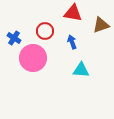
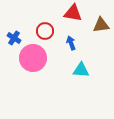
brown triangle: rotated 12 degrees clockwise
blue arrow: moved 1 px left, 1 px down
